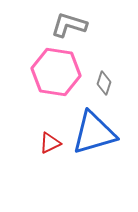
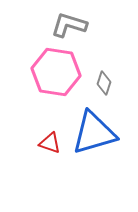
red triangle: rotated 45 degrees clockwise
